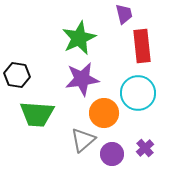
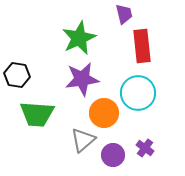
purple cross: rotated 12 degrees counterclockwise
purple circle: moved 1 px right, 1 px down
